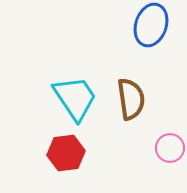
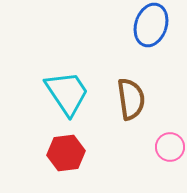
cyan trapezoid: moved 8 px left, 5 px up
pink circle: moved 1 px up
